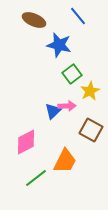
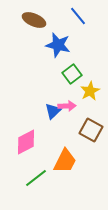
blue star: moved 1 px left
